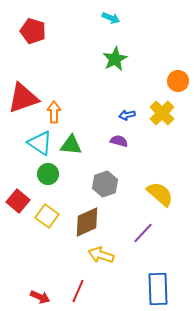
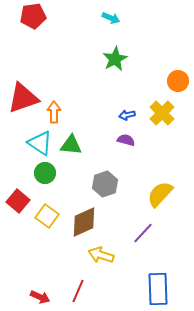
red pentagon: moved 15 px up; rotated 25 degrees counterclockwise
purple semicircle: moved 7 px right, 1 px up
green circle: moved 3 px left, 1 px up
yellow semicircle: rotated 88 degrees counterclockwise
brown diamond: moved 3 px left
